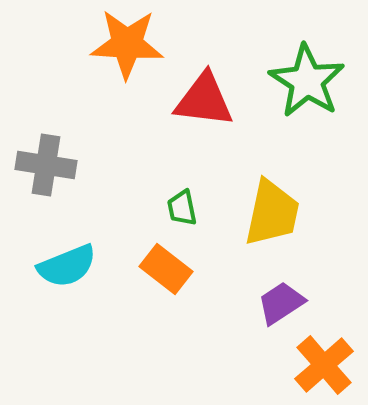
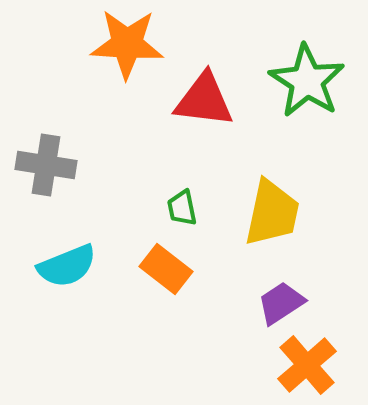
orange cross: moved 17 px left
